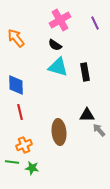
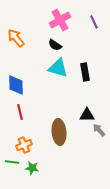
purple line: moved 1 px left, 1 px up
cyan triangle: moved 1 px down
